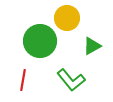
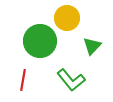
green triangle: rotated 18 degrees counterclockwise
